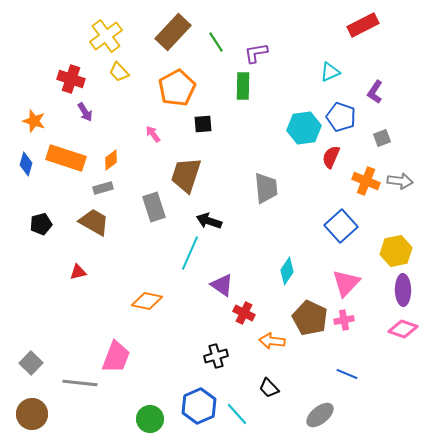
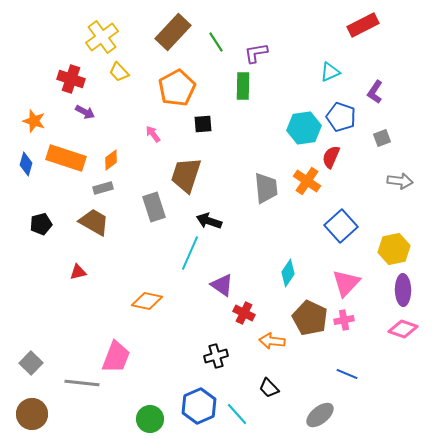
yellow cross at (106, 36): moved 4 px left, 1 px down
purple arrow at (85, 112): rotated 30 degrees counterclockwise
orange cross at (366, 181): moved 59 px left; rotated 12 degrees clockwise
yellow hexagon at (396, 251): moved 2 px left, 2 px up
cyan diamond at (287, 271): moved 1 px right, 2 px down
gray line at (80, 383): moved 2 px right
